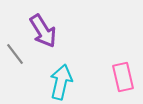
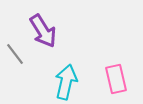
pink rectangle: moved 7 px left, 2 px down
cyan arrow: moved 5 px right
